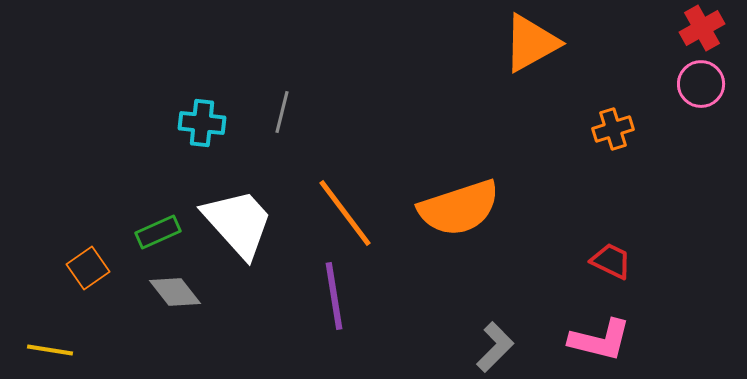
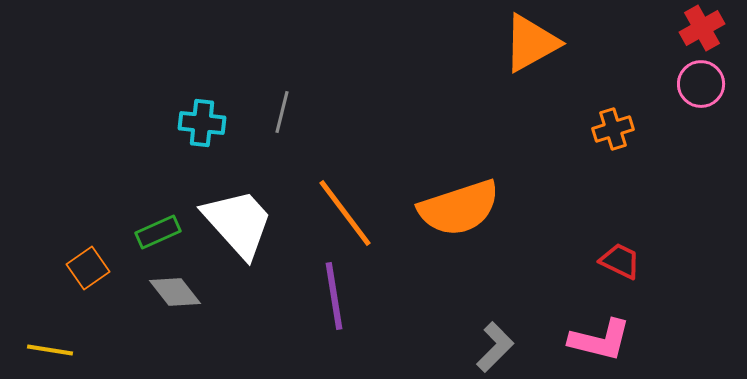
red trapezoid: moved 9 px right
